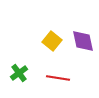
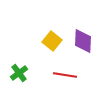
purple diamond: rotated 15 degrees clockwise
red line: moved 7 px right, 3 px up
